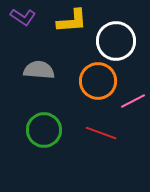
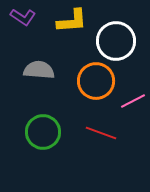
orange circle: moved 2 px left
green circle: moved 1 px left, 2 px down
